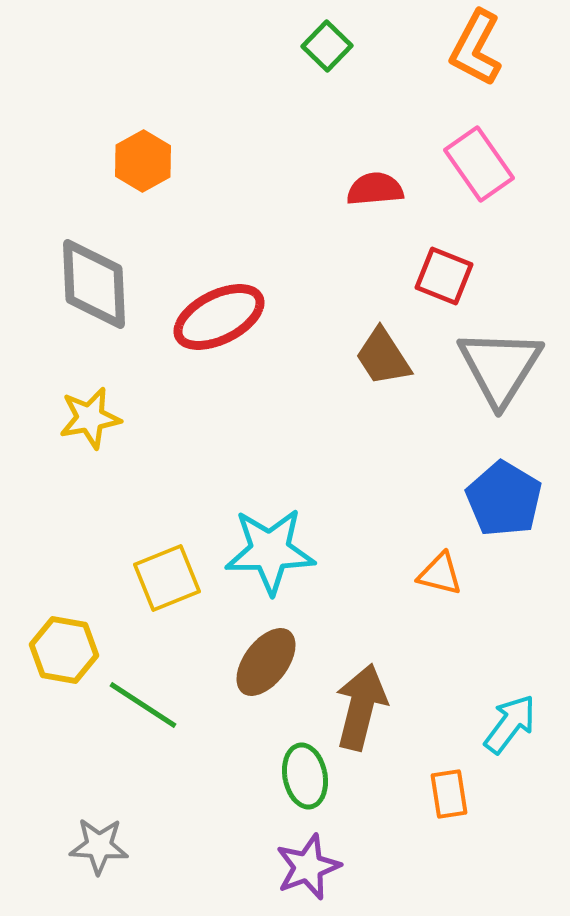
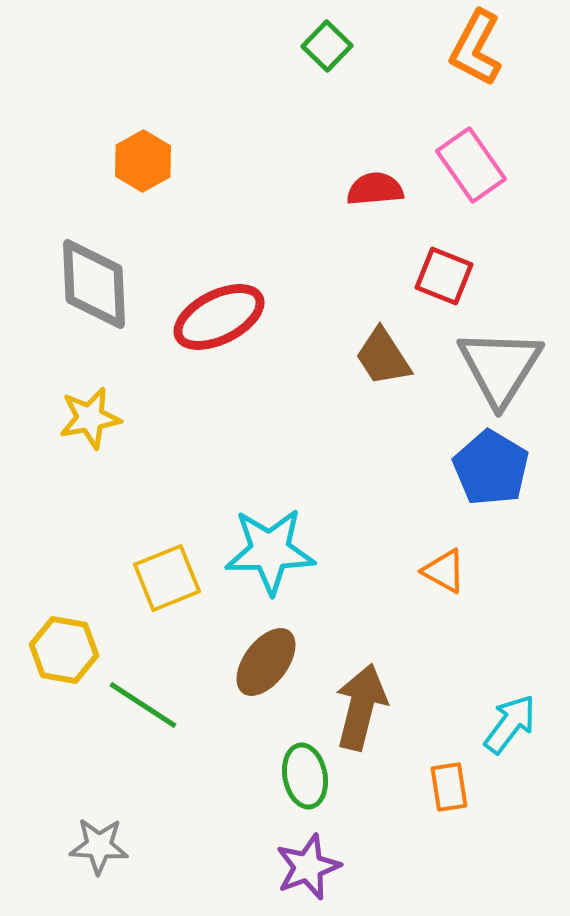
pink rectangle: moved 8 px left, 1 px down
blue pentagon: moved 13 px left, 31 px up
orange triangle: moved 4 px right, 3 px up; rotated 15 degrees clockwise
orange rectangle: moved 7 px up
